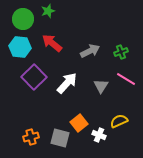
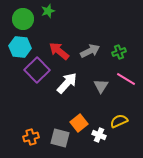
red arrow: moved 7 px right, 8 px down
green cross: moved 2 px left
purple square: moved 3 px right, 7 px up
